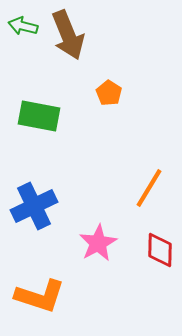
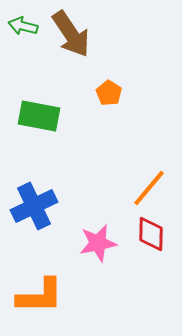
brown arrow: moved 3 px right, 1 px up; rotated 12 degrees counterclockwise
orange line: rotated 9 degrees clockwise
pink star: rotated 18 degrees clockwise
red diamond: moved 9 px left, 16 px up
orange L-shape: rotated 18 degrees counterclockwise
